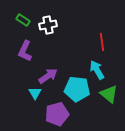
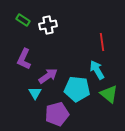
purple L-shape: moved 1 px left, 8 px down
